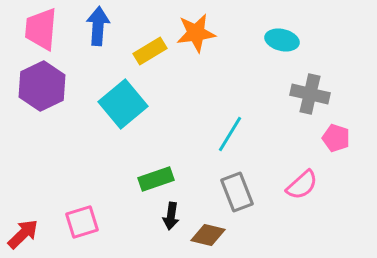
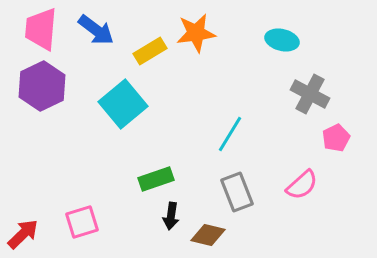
blue arrow: moved 2 px left, 4 px down; rotated 123 degrees clockwise
gray cross: rotated 15 degrees clockwise
pink pentagon: rotated 28 degrees clockwise
